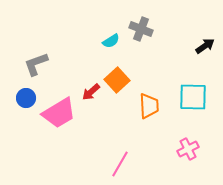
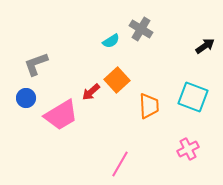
gray cross: rotated 10 degrees clockwise
cyan square: rotated 20 degrees clockwise
pink trapezoid: moved 2 px right, 2 px down
